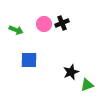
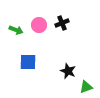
pink circle: moved 5 px left, 1 px down
blue square: moved 1 px left, 2 px down
black star: moved 3 px left, 1 px up; rotated 28 degrees counterclockwise
green triangle: moved 1 px left, 2 px down
